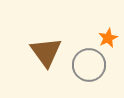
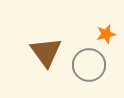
orange star: moved 2 px left, 4 px up; rotated 12 degrees clockwise
